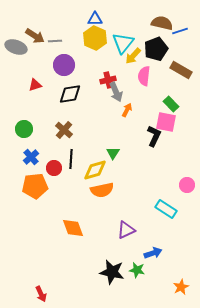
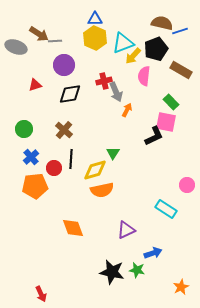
brown arrow: moved 4 px right, 2 px up
cyan triangle: rotated 30 degrees clockwise
red cross: moved 4 px left, 1 px down
green rectangle: moved 2 px up
black L-shape: rotated 40 degrees clockwise
